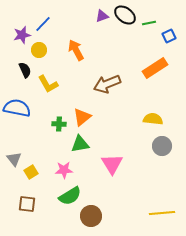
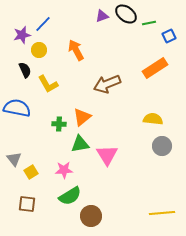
black ellipse: moved 1 px right, 1 px up
pink triangle: moved 5 px left, 9 px up
